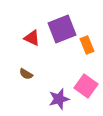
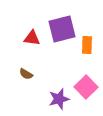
purple square: rotated 8 degrees clockwise
red triangle: rotated 18 degrees counterclockwise
orange rectangle: rotated 24 degrees clockwise
pink square: moved 1 px down; rotated 10 degrees clockwise
